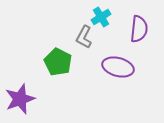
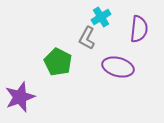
gray L-shape: moved 3 px right, 1 px down
purple star: moved 2 px up
